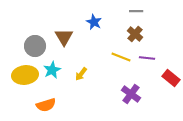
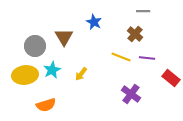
gray line: moved 7 px right
